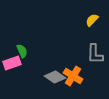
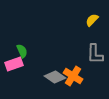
pink rectangle: moved 2 px right, 1 px down
